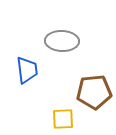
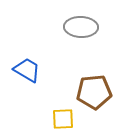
gray ellipse: moved 19 px right, 14 px up
blue trapezoid: rotated 52 degrees counterclockwise
